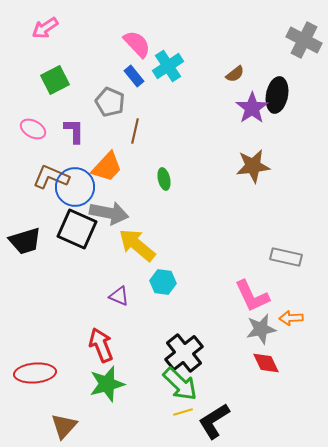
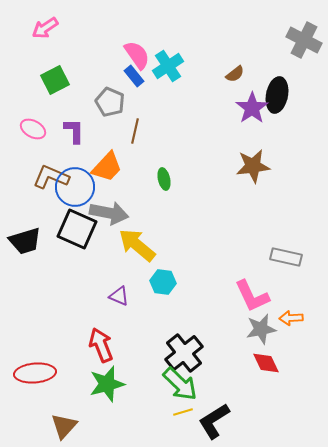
pink semicircle: moved 11 px down; rotated 8 degrees clockwise
